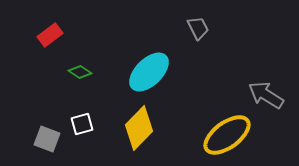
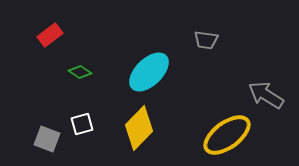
gray trapezoid: moved 8 px right, 12 px down; rotated 125 degrees clockwise
